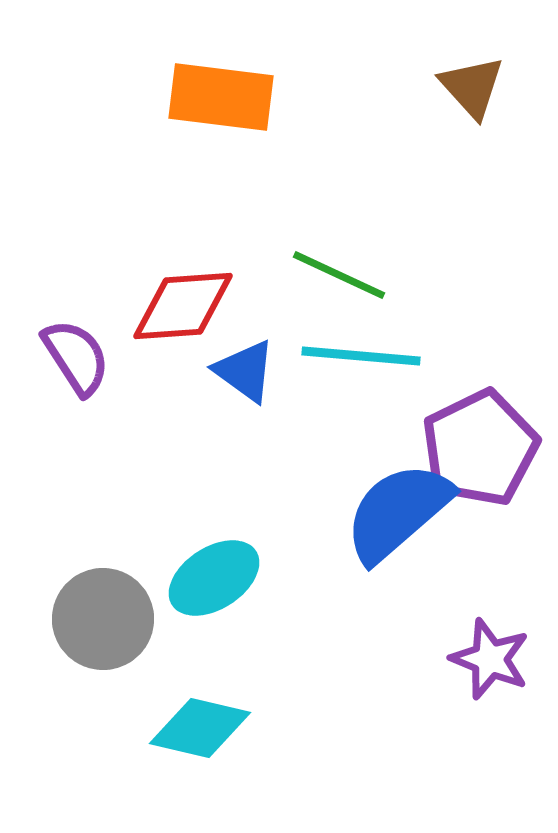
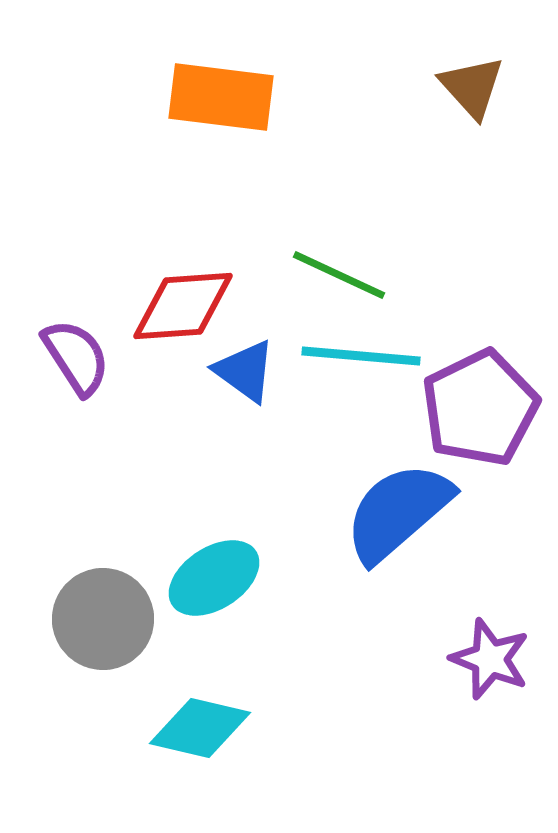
purple pentagon: moved 40 px up
